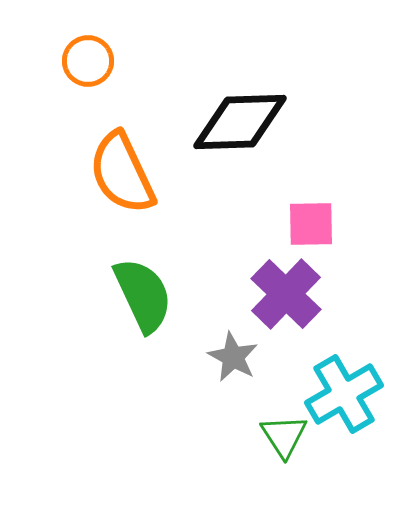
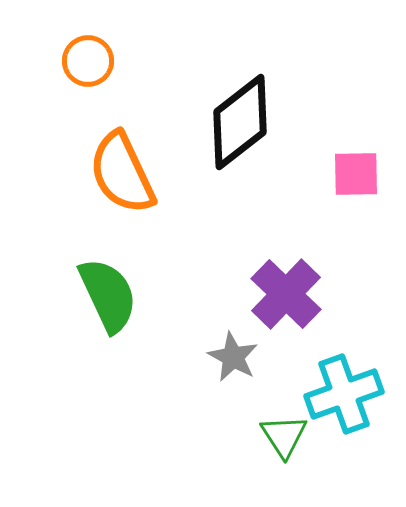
black diamond: rotated 36 degrees counterclockwise
pink square: moved 45 px right, 50 px up
green semicircle: moved 35 px left
cyan cross: rotated 10 degrees clockwise
